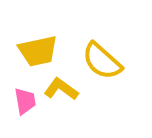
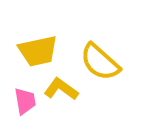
yellow semicircle: moved 2 px left, 1 px down
